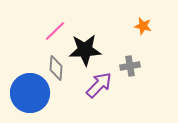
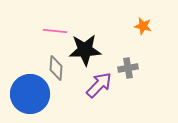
pink line: rotated 50 degrees clockwise
gray cross: moved 2 px left, 2 px down
blue circle: moved 1 px down
